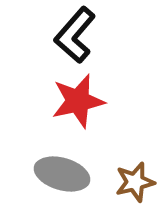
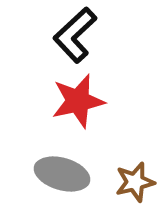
black L-shape: rotated 6 degrees clockwise
